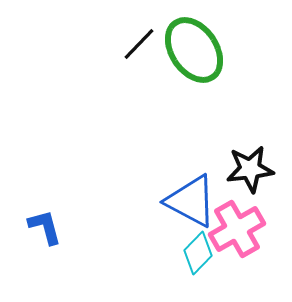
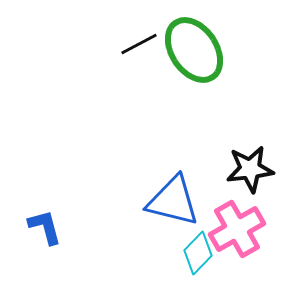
black line: rotated 18 degrees clockwise
blue triangle: moved 18 px left; rotated 14 degrees counterclockwise
